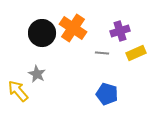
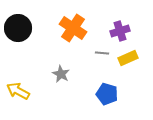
black circle: moved 24 px left, 5 px up
yellow rectangle: moved 8 px left, 5 px down
gray star: moved 24 px right
yellow arrow: rotated 20 degrees counterclockwise
